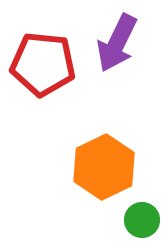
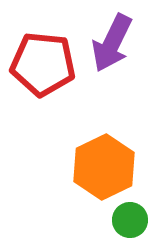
purple arrow: moved 5 px left
green circle: moved 12 px left
